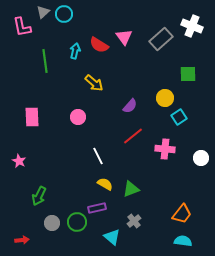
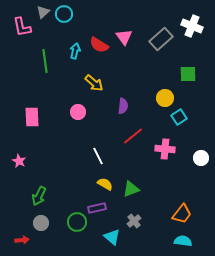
purple semicircle: moved 7 px left; rotated 35 degrees counterclockwise
pink circle: moved 5 px up
gray circle: moved 11 px left
